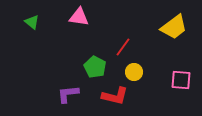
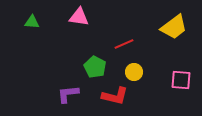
green triangle: rotated 35 degrees counterclockwise
red line: moved 1 px right, 3 px up; rotated 30 degrees clockwise
